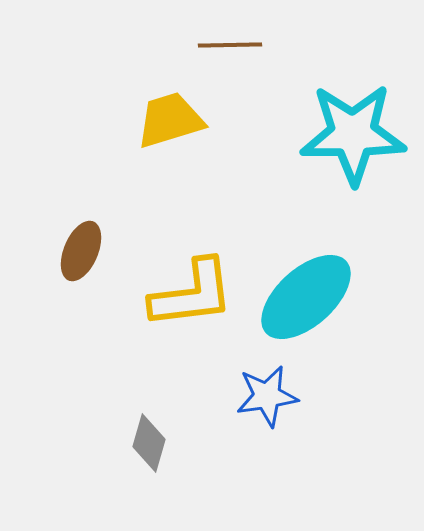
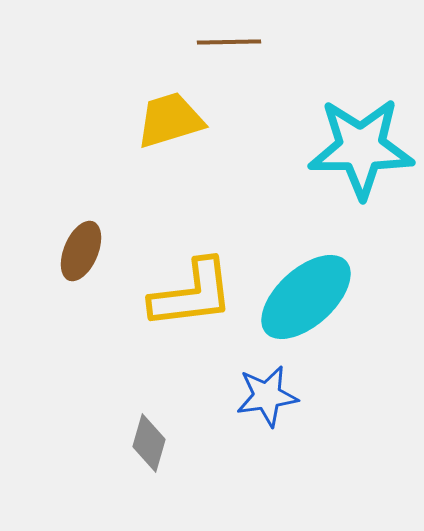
brown line: moved 1 px left, 3 px up
cyan star: moved 8 px right, 14 px down
